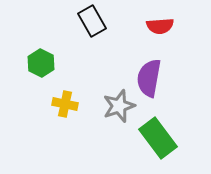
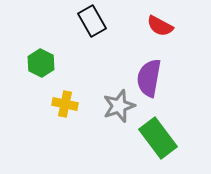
red semicircle: rotated 32 degrees clockwise
